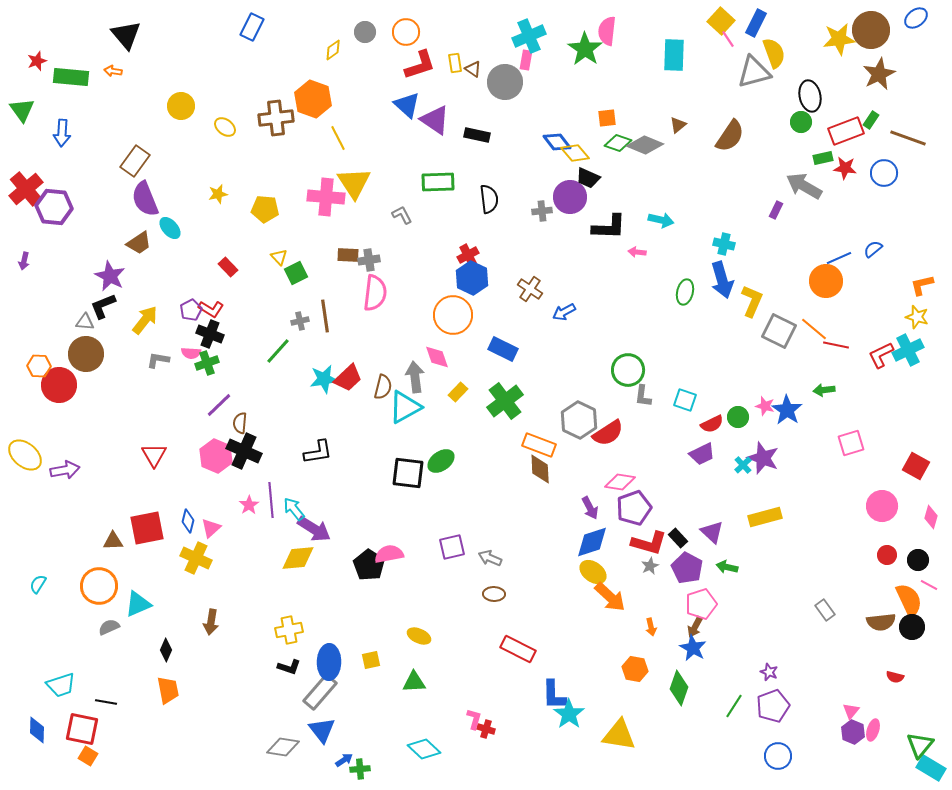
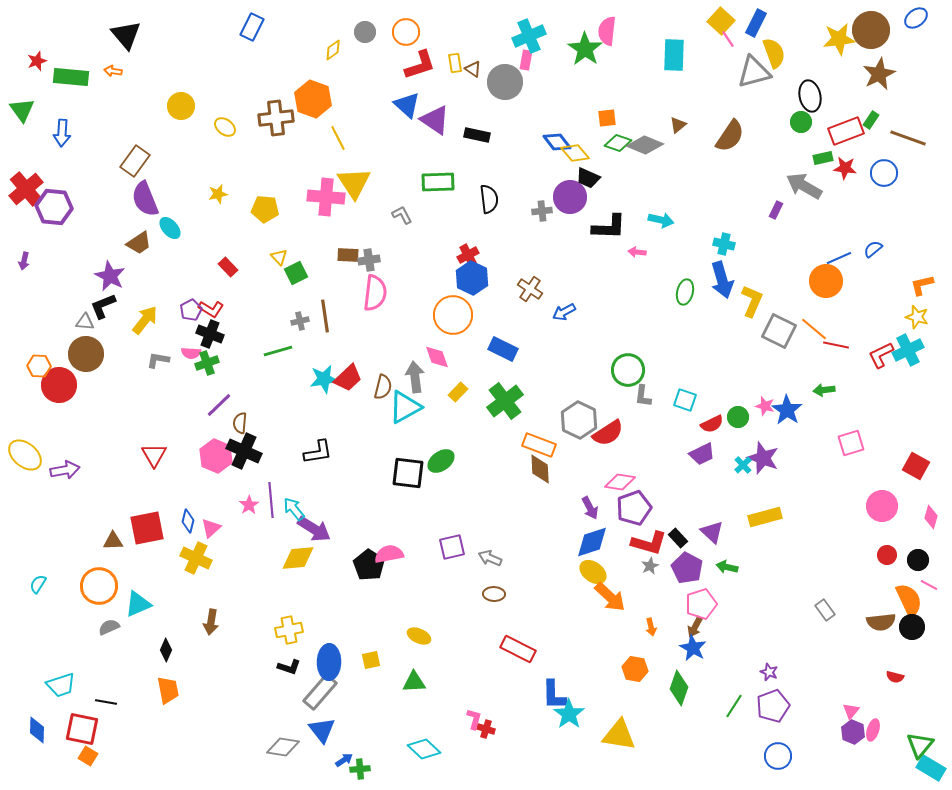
green line at (278, 351): rotated 32 degrees clockwise
